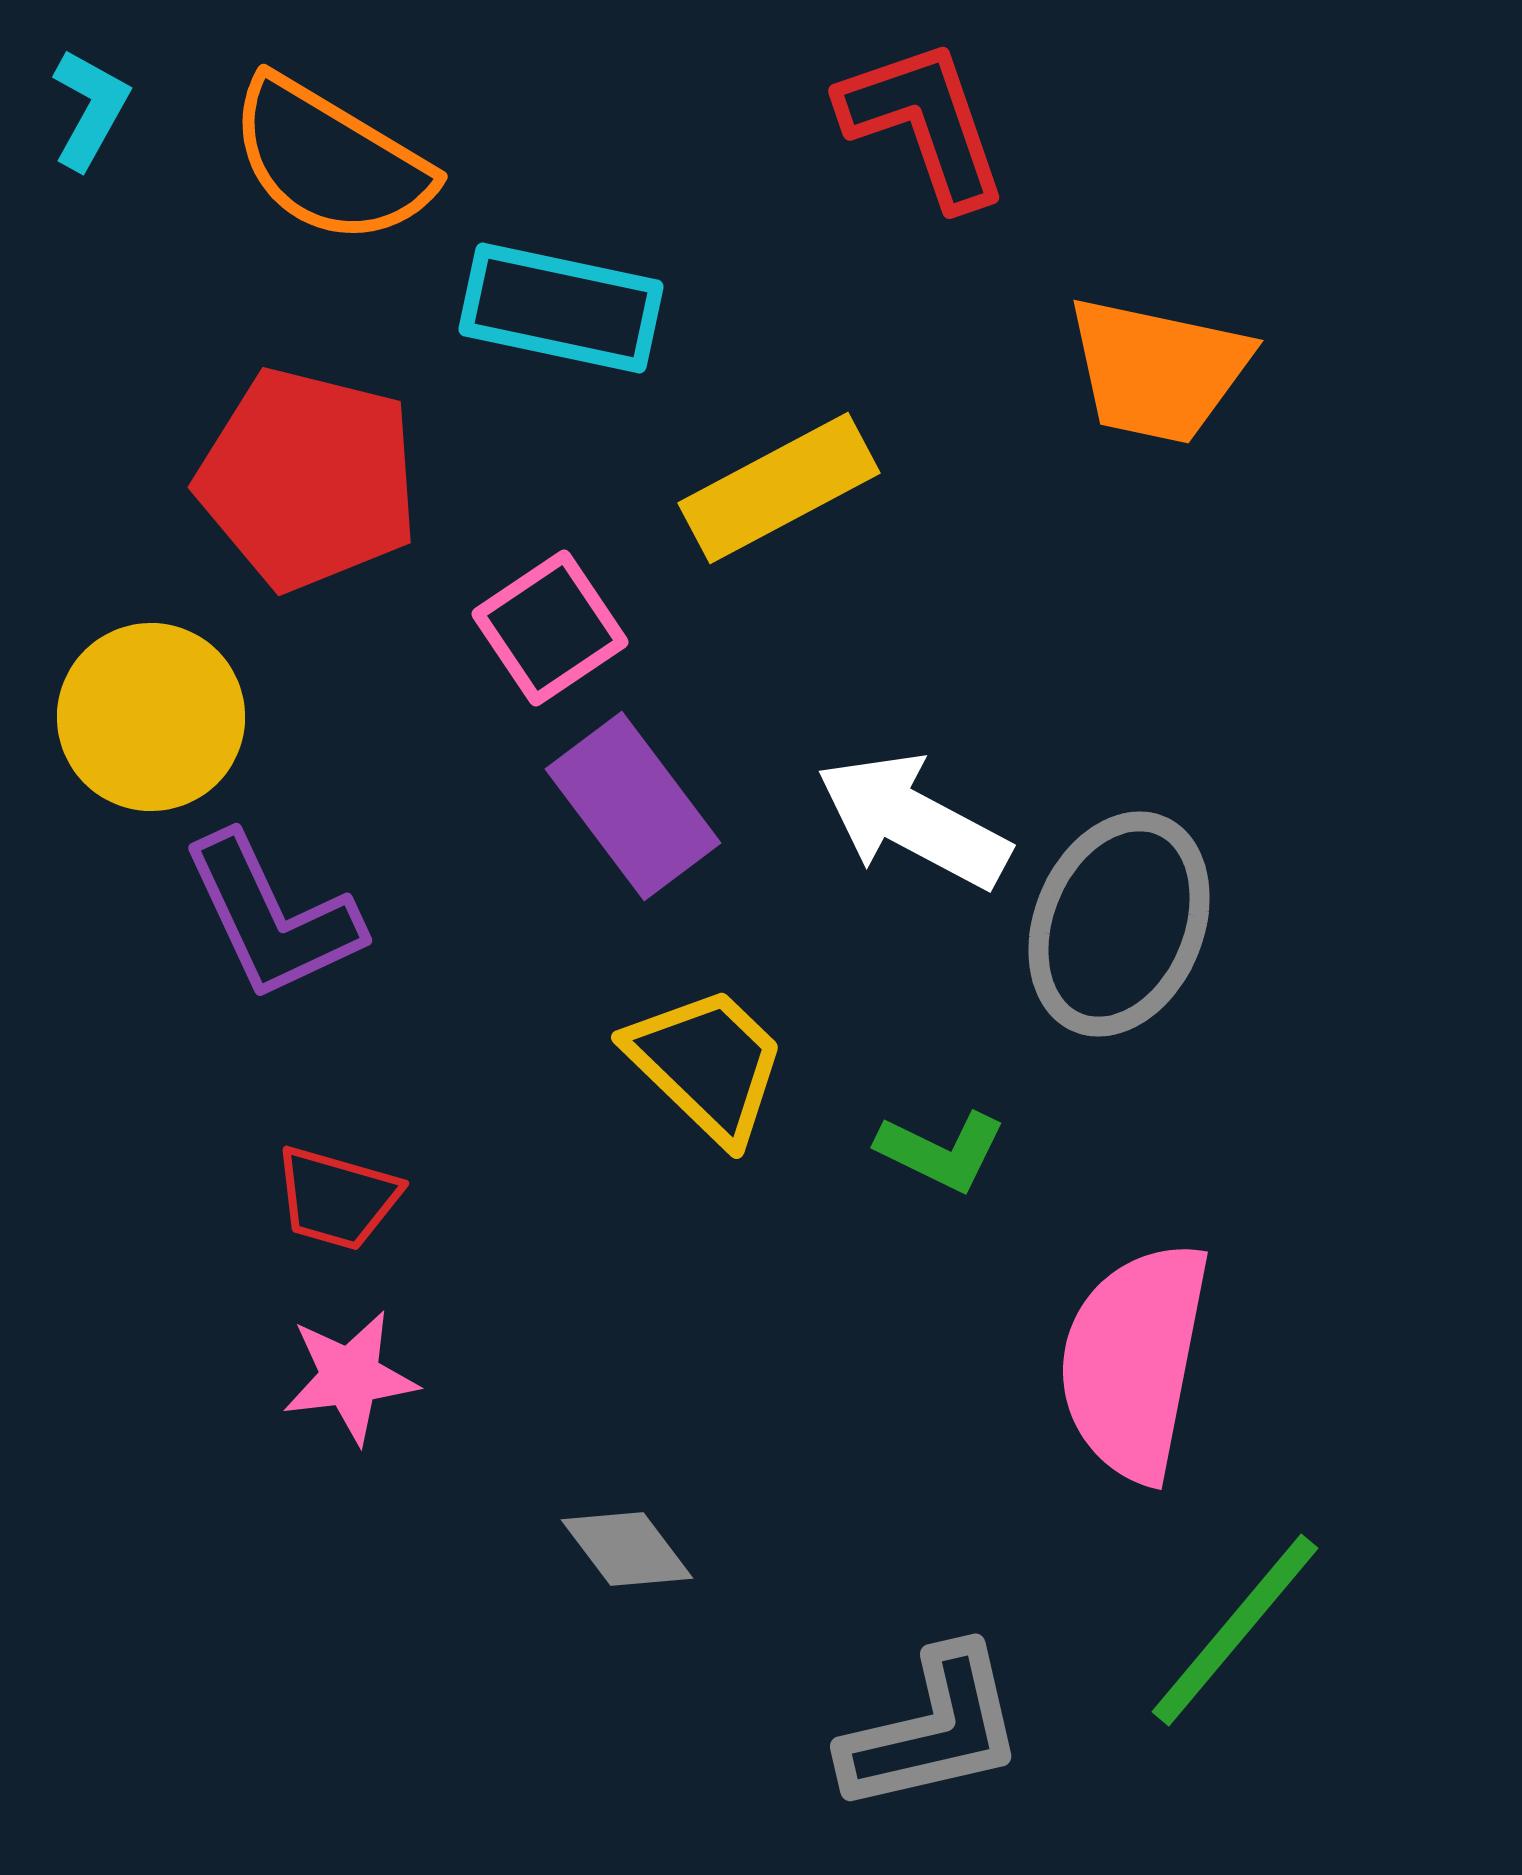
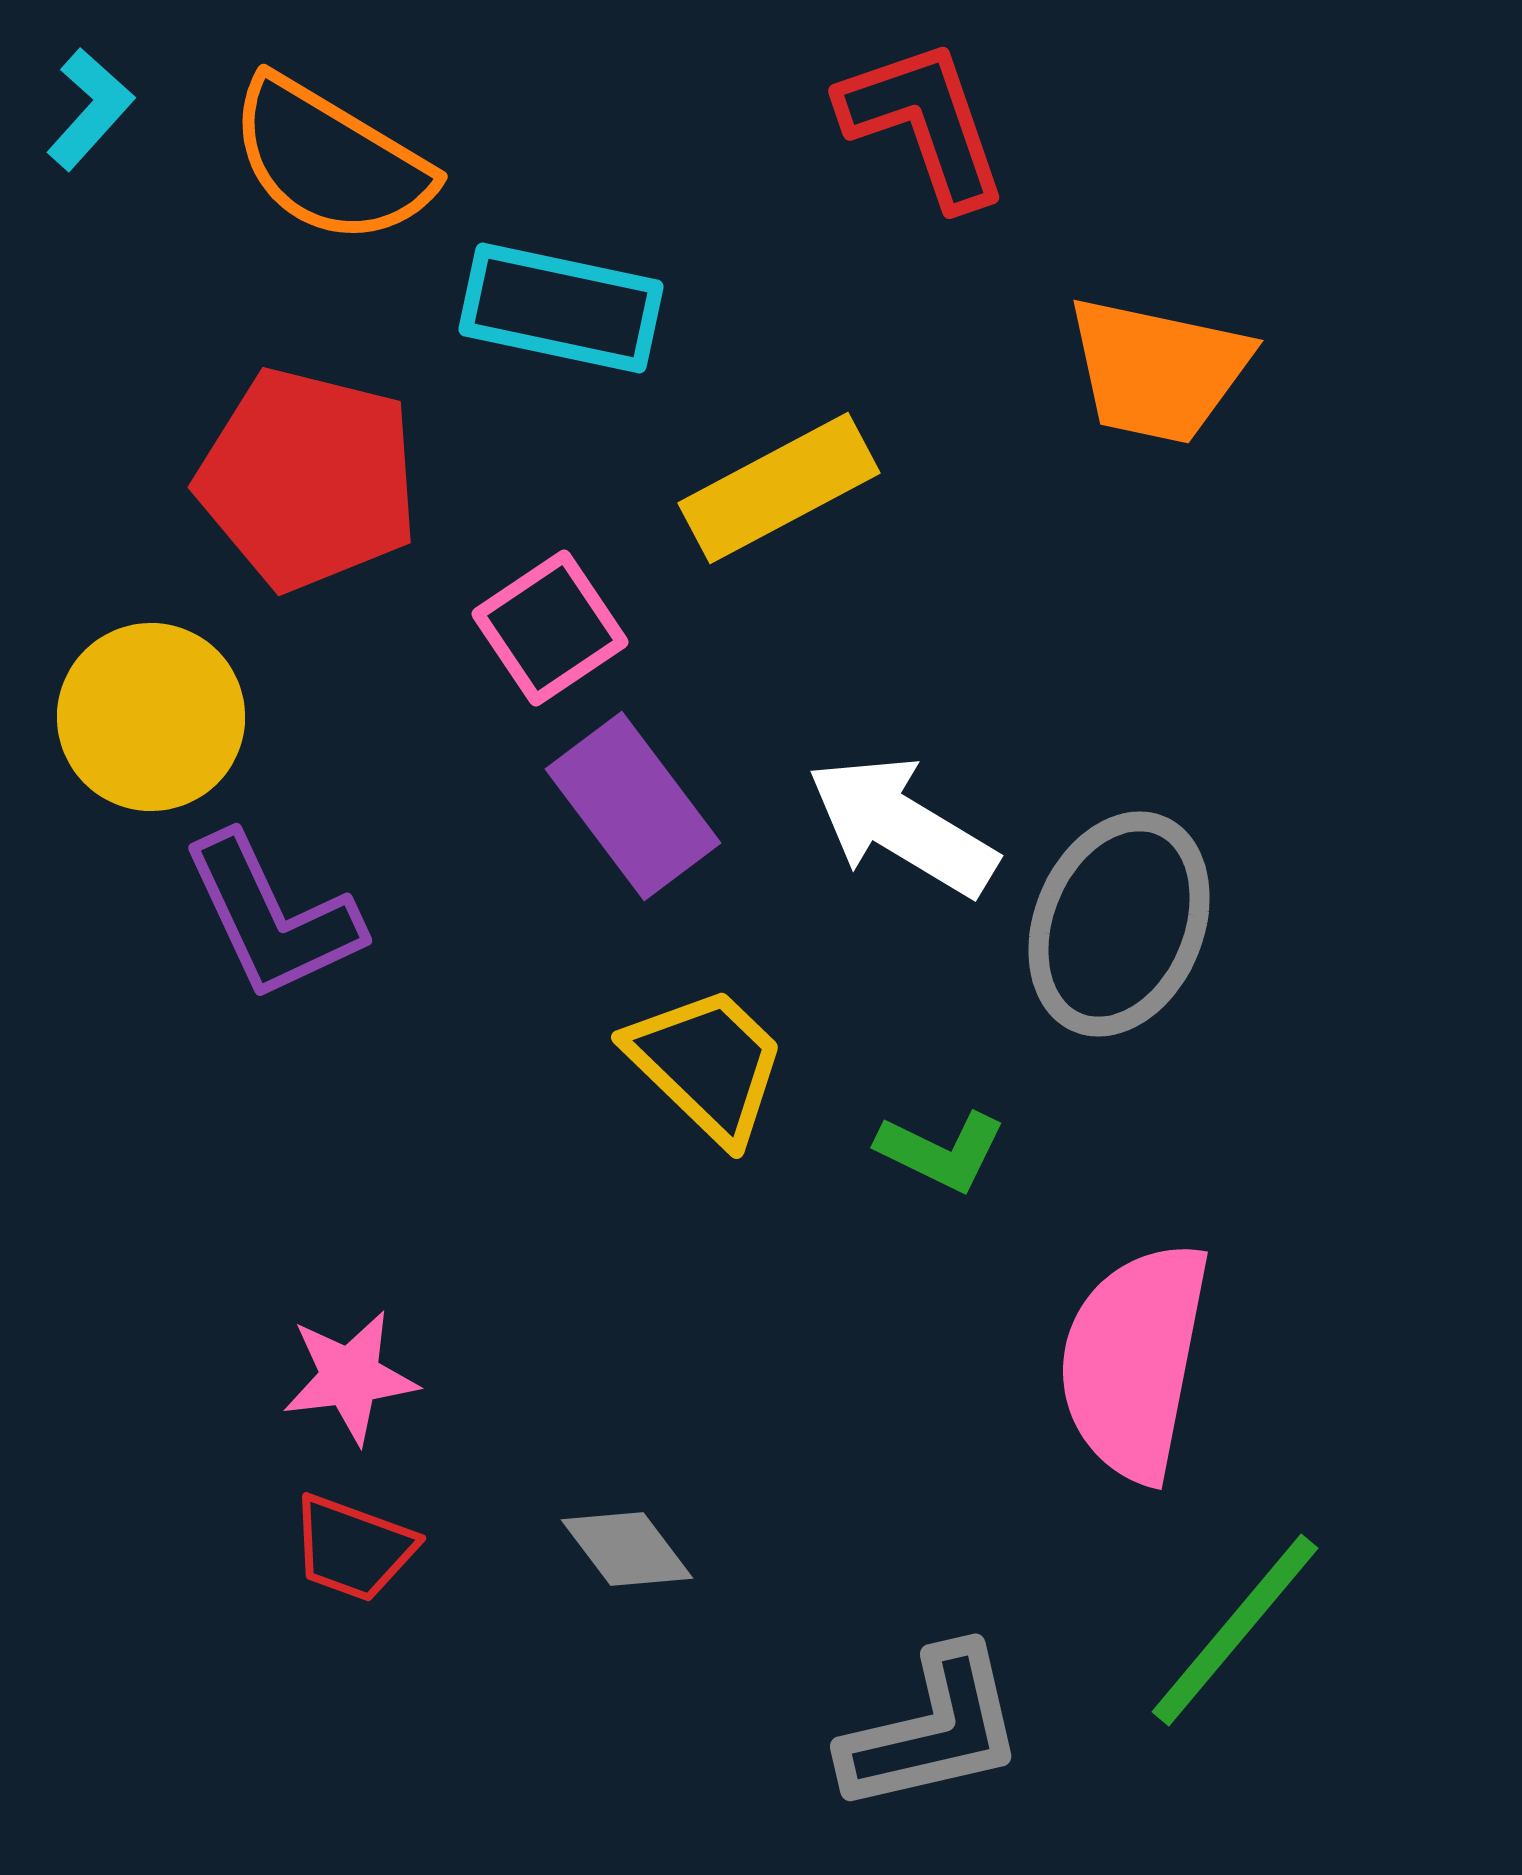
cyan L-shape: rotated 13 degrees clockwise
white arrow: moved 11 px left, 5 px down; rotated 3 degrees clockwise
red trapezoid: moved 16 px right, 350 px down; rotated 4 degrees clockwise
